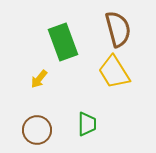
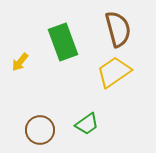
yellow trapezoid: rotated 87 degrees clockwise
yellow arrow: moved 19 px left, 17 px up
green trapezoid: rotated 55 degrees clockwise
brown circle: moved 3 px right
